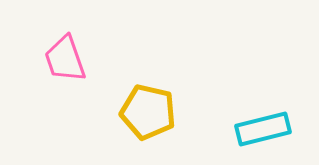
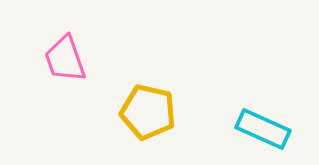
cyan rectangle: rotated 38 degrees clockwise
